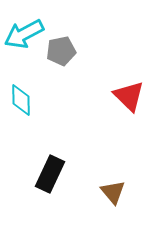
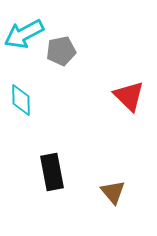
black rectangle: moved 2 px right, 2 px up; rotated 36 degrees counterclockwise
